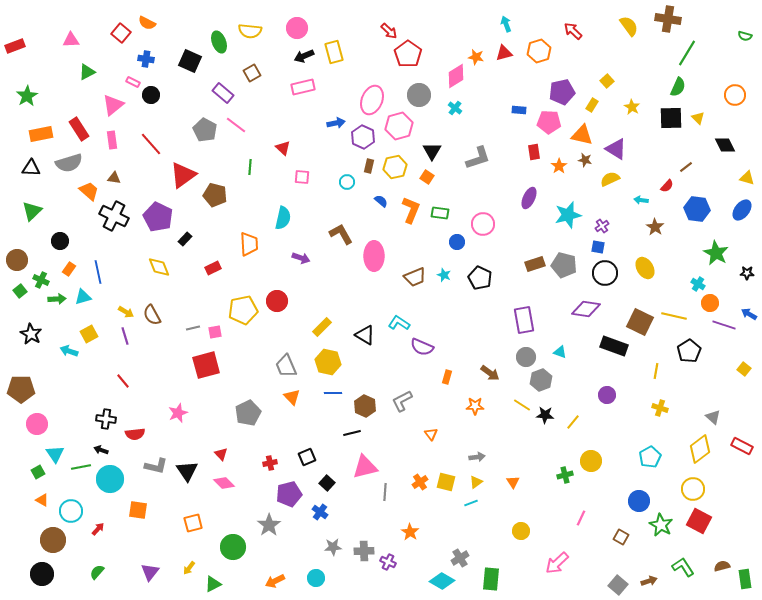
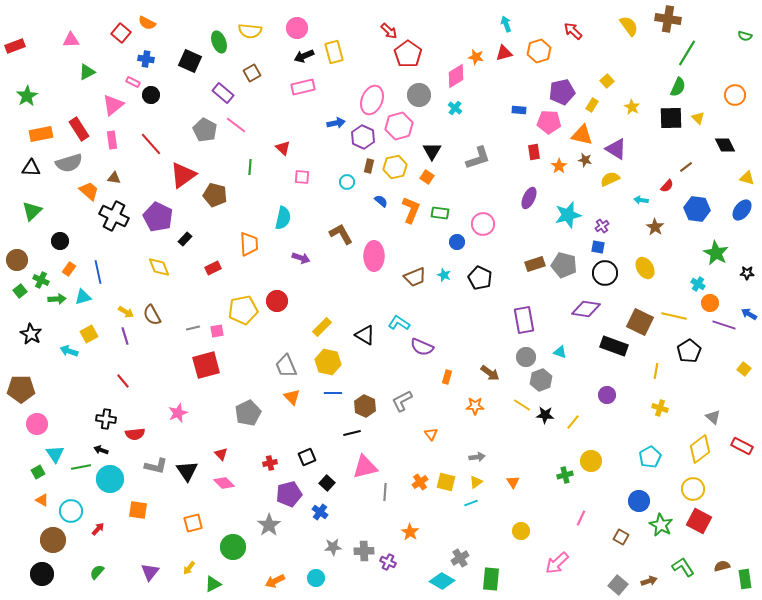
pink square at (215, 332): moved 2 px right, 1 px up
